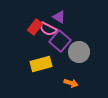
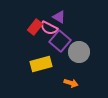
pink semicircle: moved 1 px right, 1 px up
